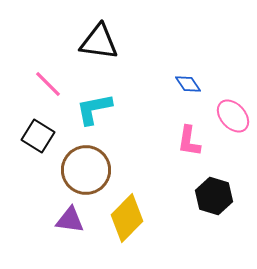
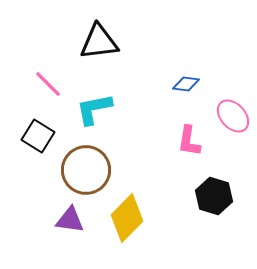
black triangle: rotated 15 degrees counterclockwise
blue diamond: moved 2 px left; rotated 48 degrees counterclockwise
